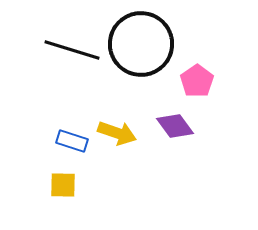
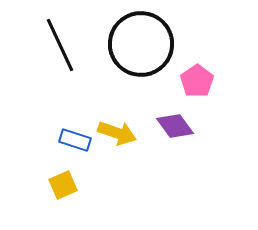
black line: moved 12 px left, 5 px up; rotated 48 degrees clockwise
blue rectangle: moved 3 px right, 1 px up
yellow square: rotated 24 degrees counterclockwise
